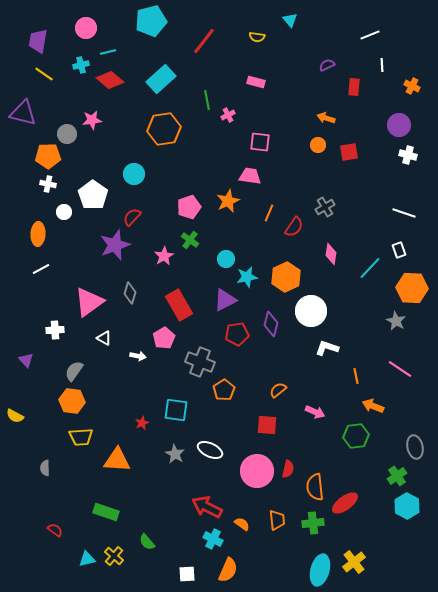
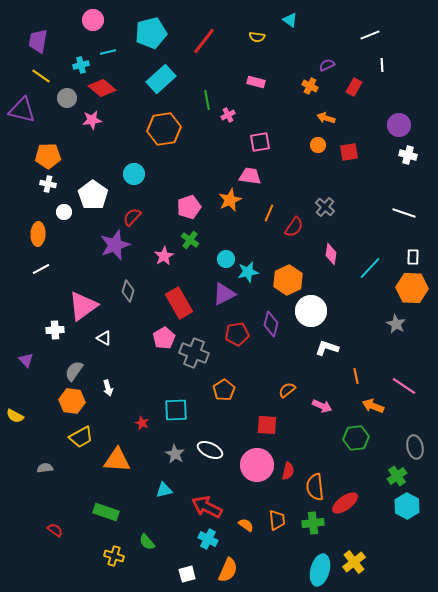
cyan triangle at (290, 20): rotated 14 degrees counterclockwise
cyan pentagon at (151, 21): moved 12 px down
pink circle at (86, 28): moved 7 px right, 8 px up
yellow line at (44, 74): moved 3 px left, 2 px down
red diamond at (110, 80): moved 8 px left, 8 px down
orange cross at (412, 86): moved 102 px left
red rectangle at (354, 87): rotated 24 degrees clockwise
purple triangle at (23, 113): moved 1 px left, 3 px up
gray circle at (67, 134): moved 36 px up
pink square at (260, 142): rotated 15 degrees counterclockwise
orange star at (228, 201): moved 2 px right, 1 px up
gray cross at (325, 207): rotated 18 degrees counterclockwise
white rectangle at (399, 250): moved 14 px right, 7 px down; rotated 21 degrees clockwise
cyan star at (247, 277): moved 1 px right, 5 px up
orange hexagon at (286, 277): moved 2 px right, 3 px down
gray diamond at (130, 293): moved 2 px left, 2 px up
purple triangle at (225, 300): moved 1 px left, 6 px up
pink triangle at (89, 302): moved 6 px left, 4 px down
red rectangle at (179, 305): moved 2 px up
gray star at (396, 321): moved 3 px down
white arrow at (138, 356): moved 30 px left, 32 px down; rotated 63 degrees clockwise
gray cross at (200, 362): moved 6 px left, 9 px up
pink line at (400, 369): moved 4 px right, 17 px down
orange semicircle at (278, 390): moved 9 px right
cyan square at (176, 410): rotated 10 degrees counterclockwise
pink arrow at (315, 412): moved 7 px right, 6 px up
red star at (142, 423): rotated 24 degrees counterclockwise
green hexagon at (356, 436): moved 2 px down
yellow trapezoid at (81, 437): rotated 25 degrees counterclockwise
gray semicircle at (45, 468): rotated 84 degrees clockwise
red semicircle at (288, 469): moved 2 px down
pink circle at (257, 471): moved 6 px up
orange semicircle at (242, 524): moved 4 px right, 1 px down
cyan cross at (213, 539): moved 5 px left
yellow cross at (114, 556): rotated 24 degrees counterclockwise
cyan triangle at (87, 559): moved 77 px right, 69 px up
white square at (187, 574): rotated 12 degrees counterclockwise
